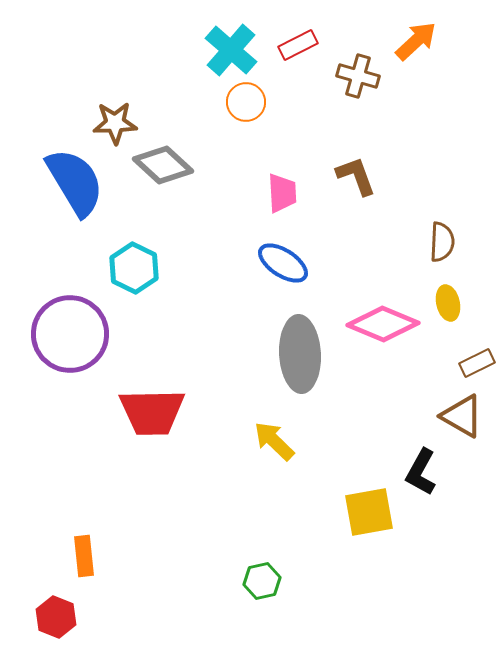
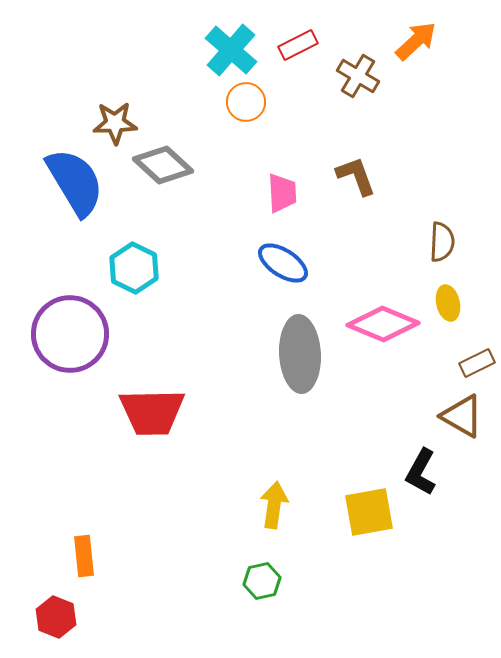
brown cross: rotated 15 degrees clockwise
yellow arrow: moved 64 px down; rotated 54 degrees clockwise
